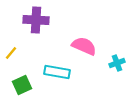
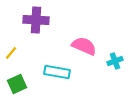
cyan cross: moved 2 px left, 2 px up
green square: moved 5 px left, 1 px up
